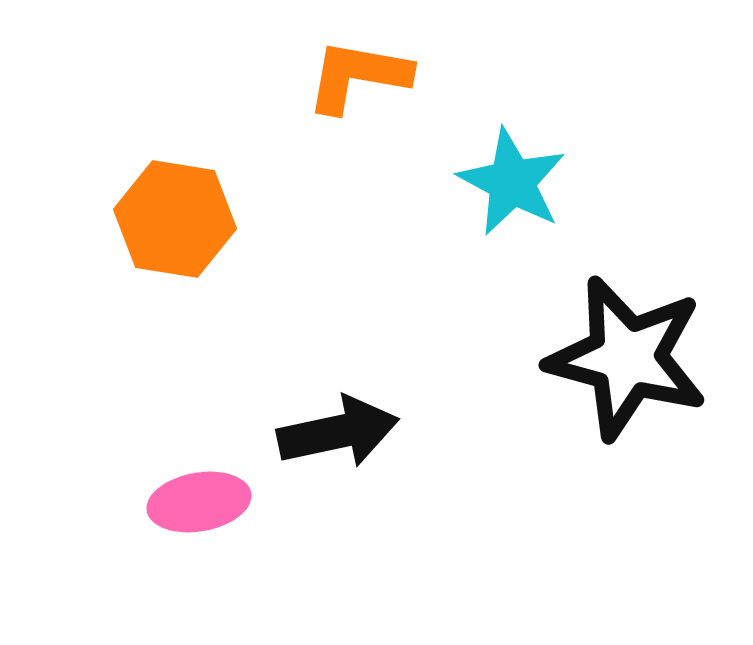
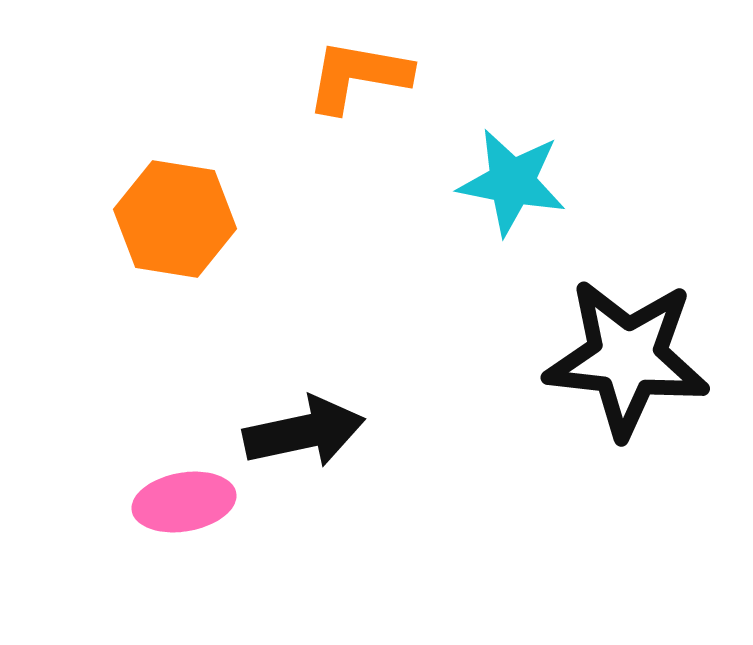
cyan star: rotated 17 degrees counterclockwise
black star: rotated 9 degrees counterclockwise
black arrow: moved 34 px left
pink ellipse: moved 15 px left
